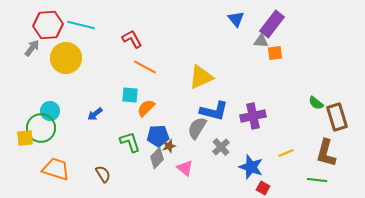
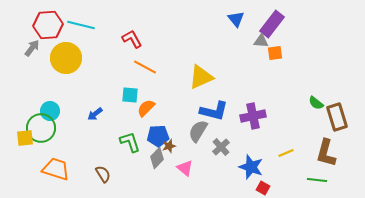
gray semicircle: moved 1 px right, 3 px down
